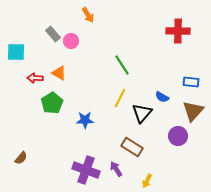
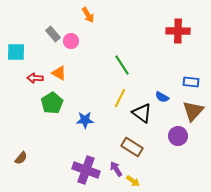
black triangle: rotated 35 degrees counterclockwise
yellow arrow: moved 14 px left; rotated 80 degrees counterclockwise
